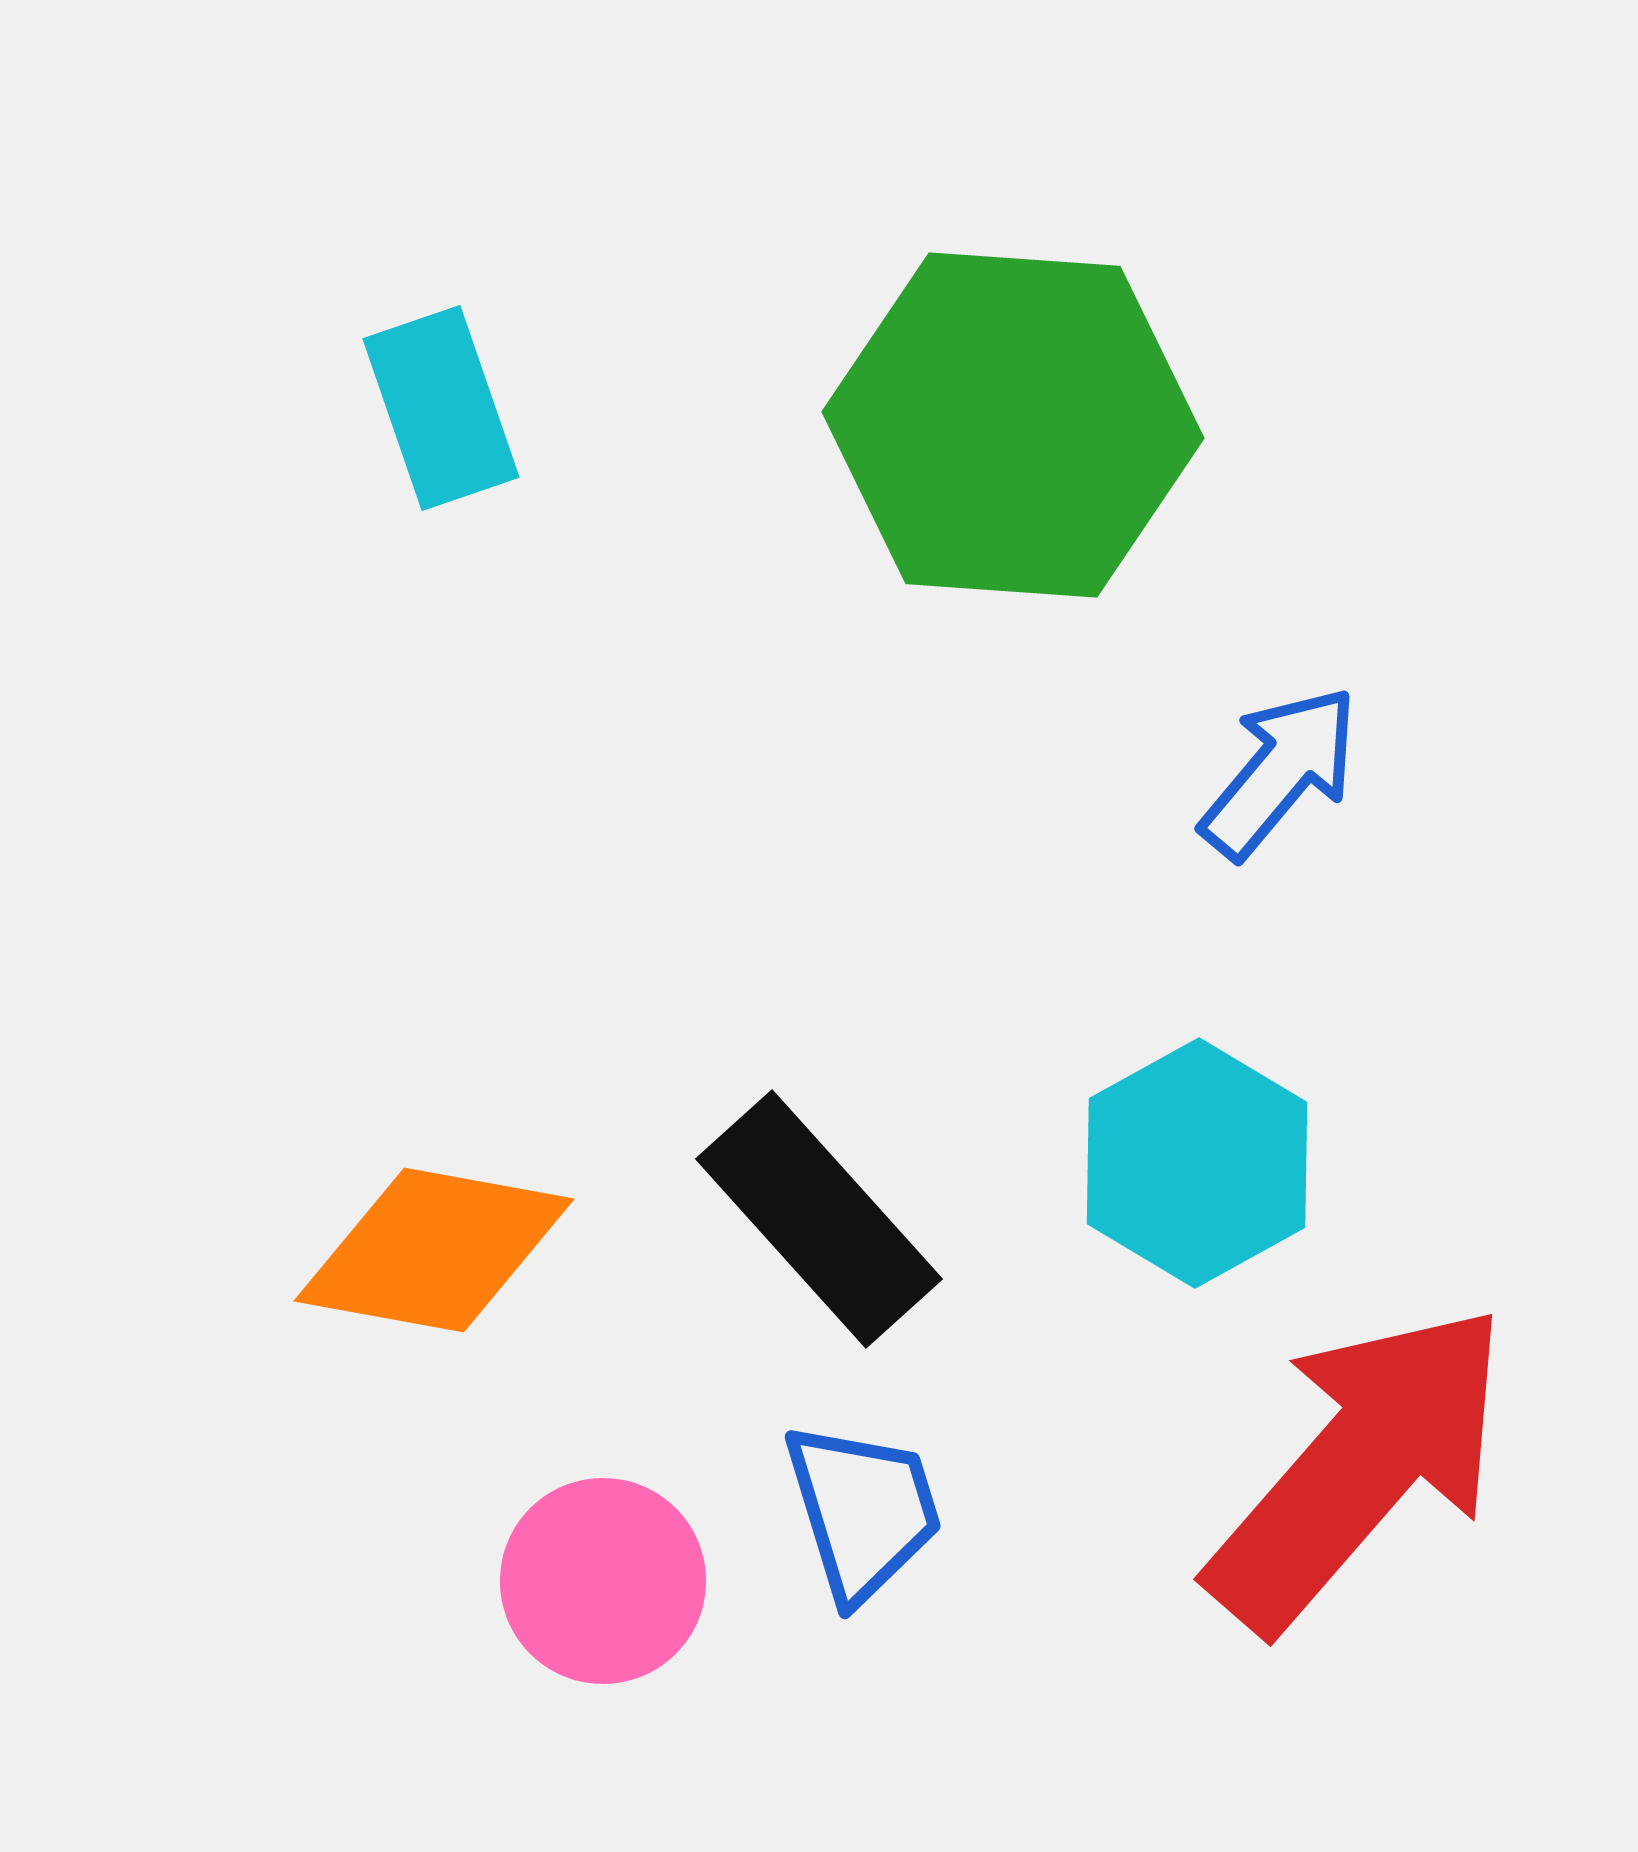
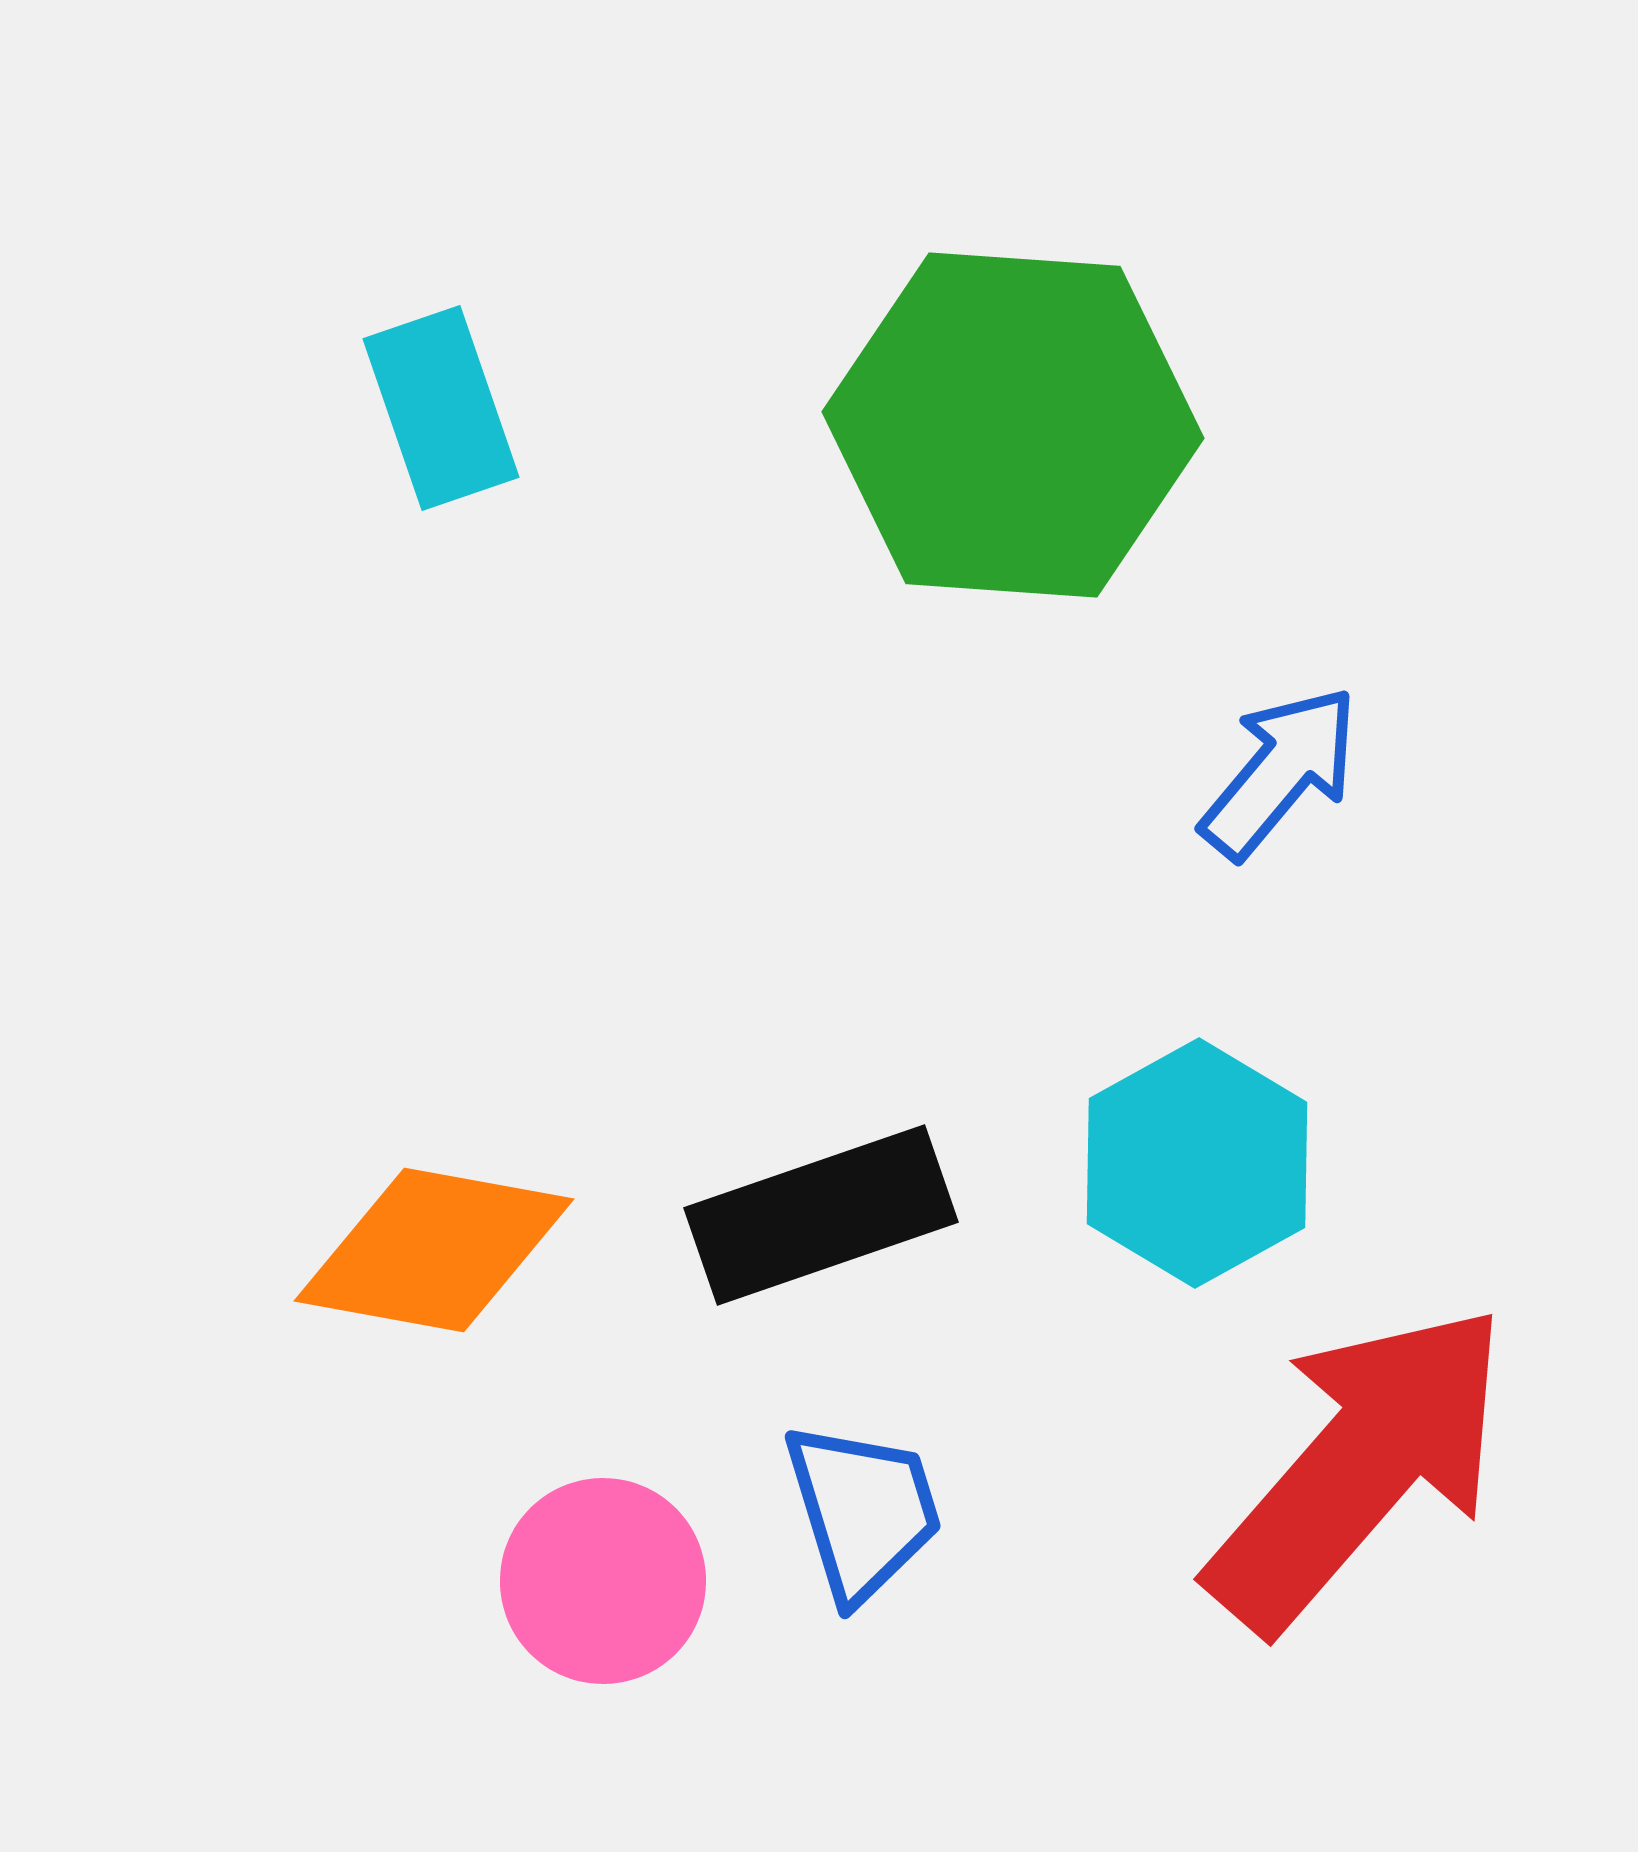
black rectangle: moved 2 px right, 4 px up; rotated 67 degrees counterclockwise
